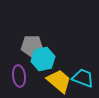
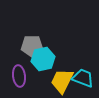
yellow trapezoid: moved 3 px right; rotated 104 degrees counterclockwise
